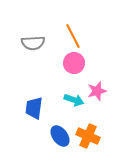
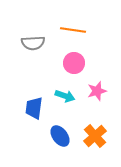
orange line: moved 6 px up; rotated 55 degrees counterclockwise
cyan arrow: moved 9 px left, 4 px up
orange cross: moved 7 px right; rotated 25 degrees clockwise
